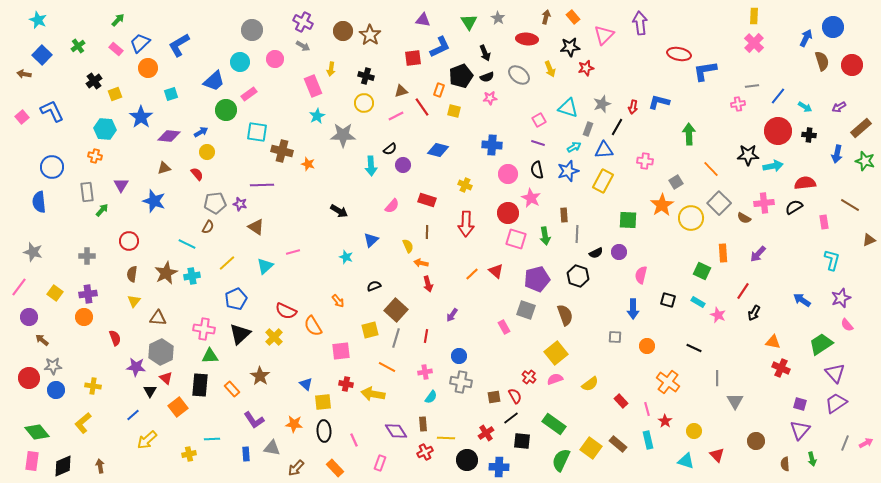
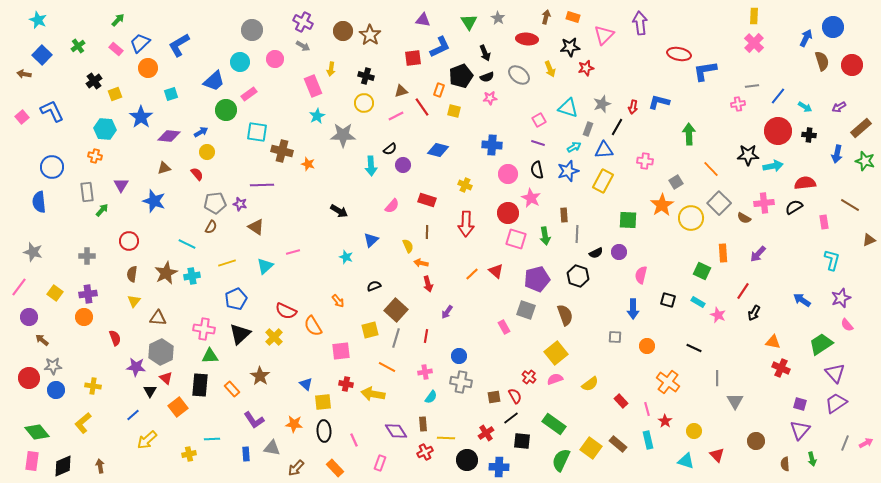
orange rectangle at (573, 17): rotated 32 degrees counterclockwise
brown semicircle at (208, 227): moved 3 px right
yellow line at (227, 263): rotated 24 degrees clockwise
purple arrow at (452, 315): moved 5 px left, 3 px up
